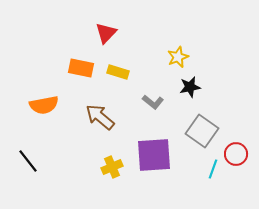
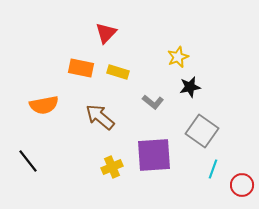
red circle: moved 6 px right, 31 px down
